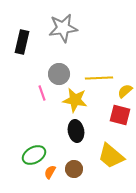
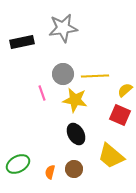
black rectangle: rotated 65 degrees clockwise
gray circle: moved 4 px right
yellow line: moved 4 px left, 2 px up
yellow semicircle: moved 1 px up
red square: rotated 10 degrees clockwise
black ellipse: moved 3 px down; rotated 20 degrees counterclockwise
green ellipse: moved 16 px left, 9 px down
orange semicircle: rotated 16 degrees counterclockwise
